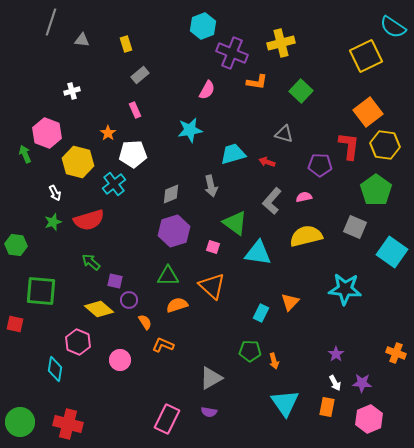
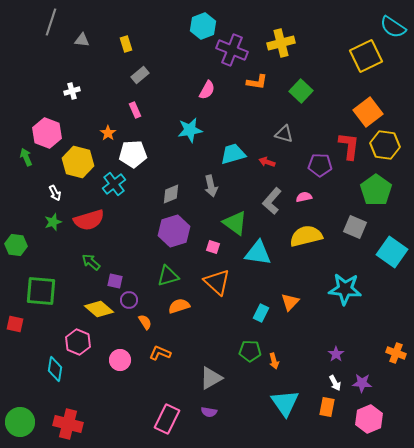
purple cross at (232, 53): moved 3 px up
green arrow at (25, 154): moved 1 px right, 3 px down
green triangle at (168, 276): rotated 15 degrees counterclockwise
orange triangle at (212, 286): moved 5 px right, 4 px up
orange semicircle at (177, 305): moved 2 px right, 1 px down
orange L-shape at (163, 345): moved 3 px left, 8 px down
